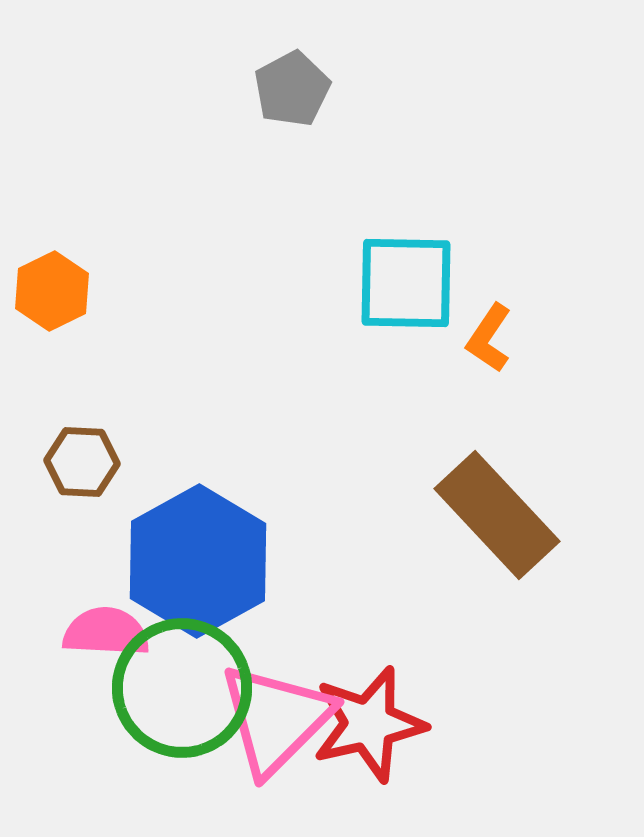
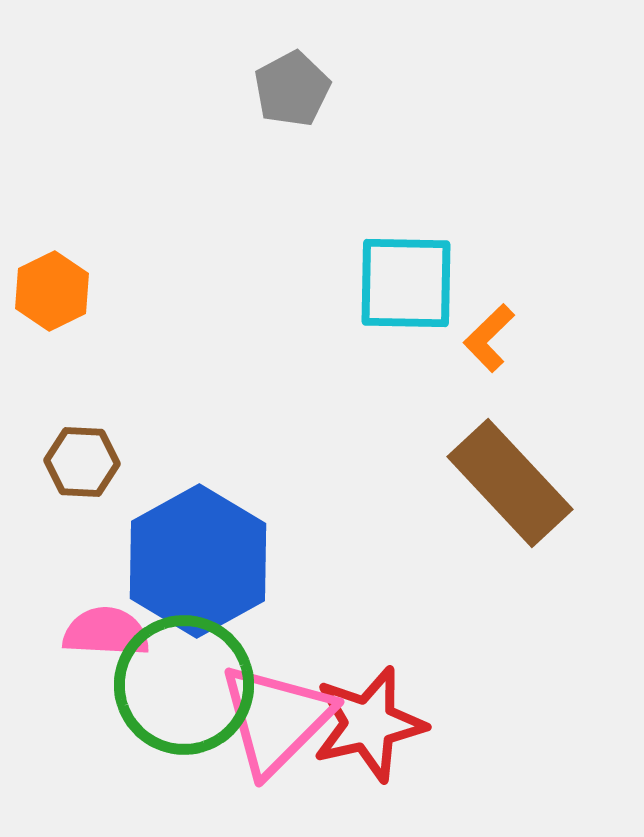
orange L-shape: rotated 12 degrees clockwise
brown rectangle: moved 13 px right, 32 px up
green circle: moved 2 px right, 3 px up
